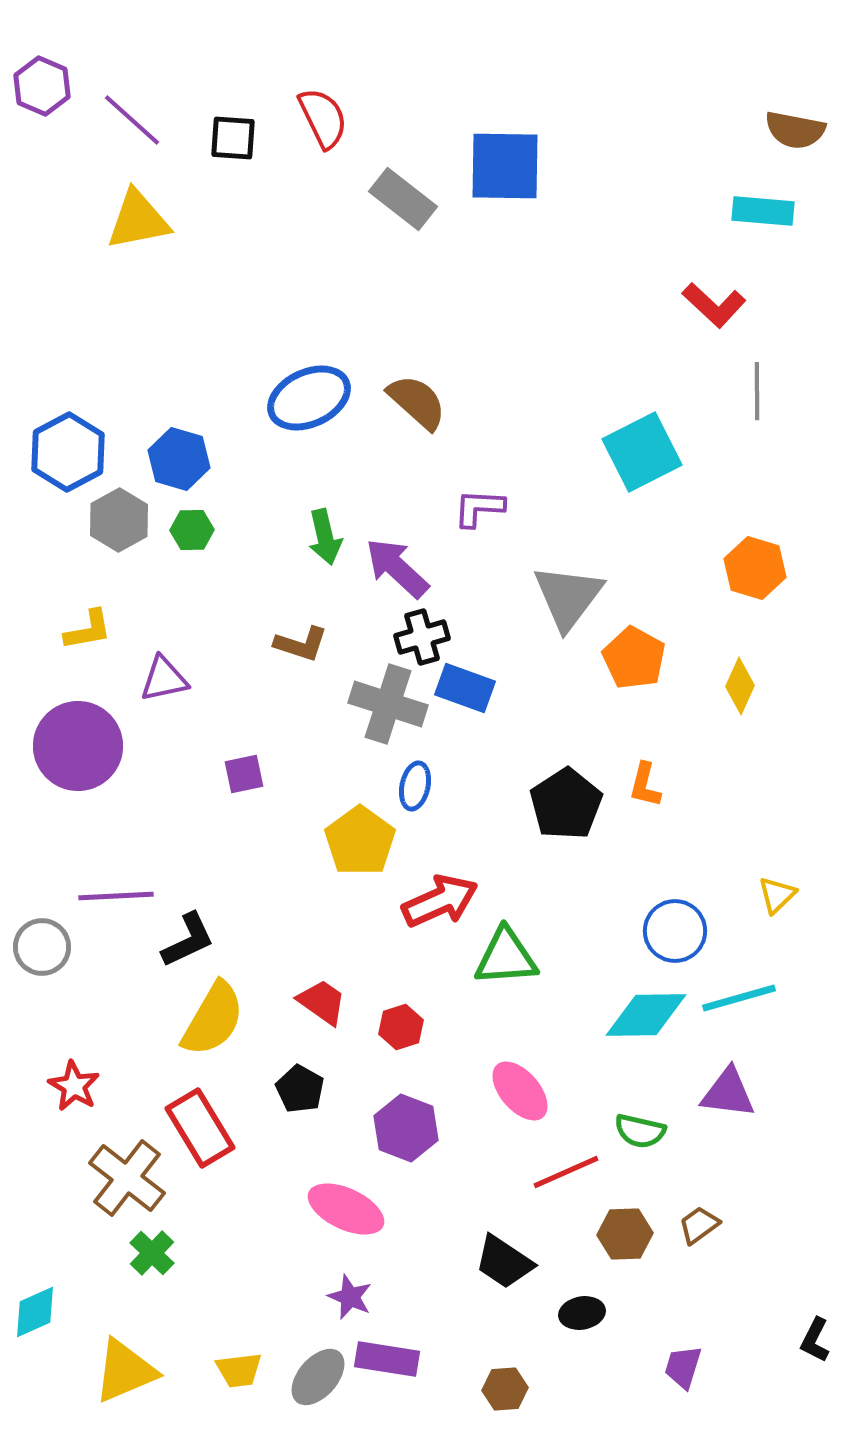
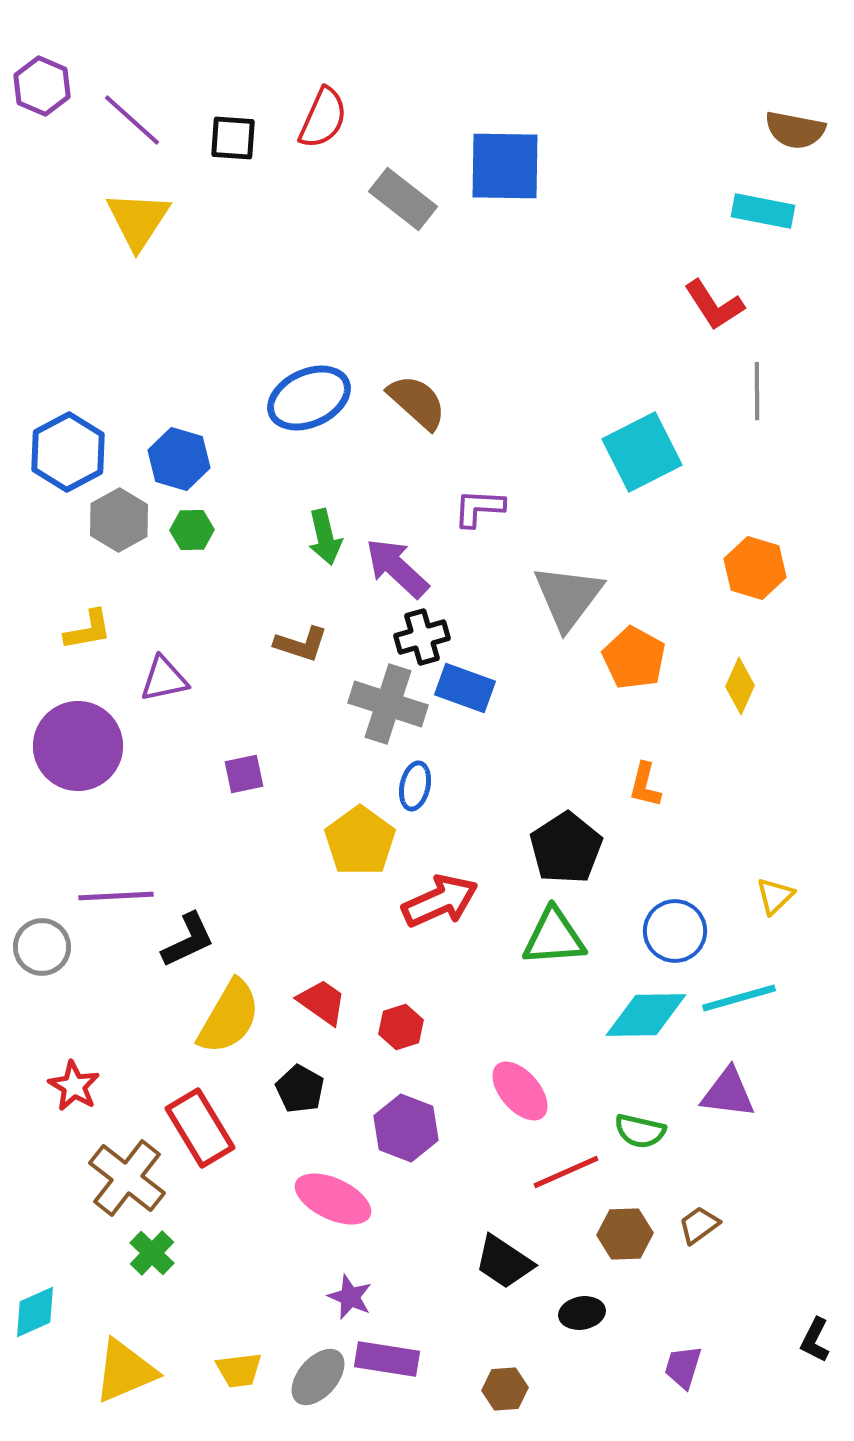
red semicircle at (323, 118): rotated 50 degrees clockwise
cyan rectangle at (763, 211): rotated 6 degrees clockwise
yellow triangle at (138, 220): rotated 46 degrees counterclockwise
red L-shape at (714, 305): rotated 14 degrees clockwise
black pentagon at (566, 804): moved 44 px down
yellow triangle at (777, 895): moved 2 px left, 1 px down
green triangle at (506, 957): moved 48 px right, 20 px up
yellow semicircle at (213, 1019): moved 16 px right, 2 px up
pink ellipse at (346, 1209): moved 13 px left, 10 px up
